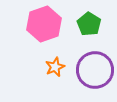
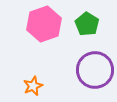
green pentagon: moved 2 px left
orange star: moved 22 px left, 19 px down
